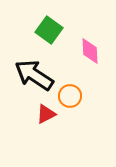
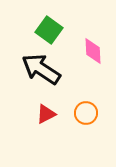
pink diamond: moved 3 px right
black arrow: moved 7 px right, 6 px up
orange circle: moved 16 px right, 17 px down
